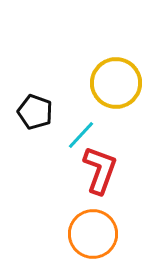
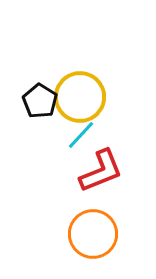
yellow circle: moved 36 px left, 14 px down
black pentagon: moved 5 px right, 11 px up; rotated 12 degrees clockwise
red L-shape: moved 1 px right, 1 px down; rotated 48 degrees clockwise
